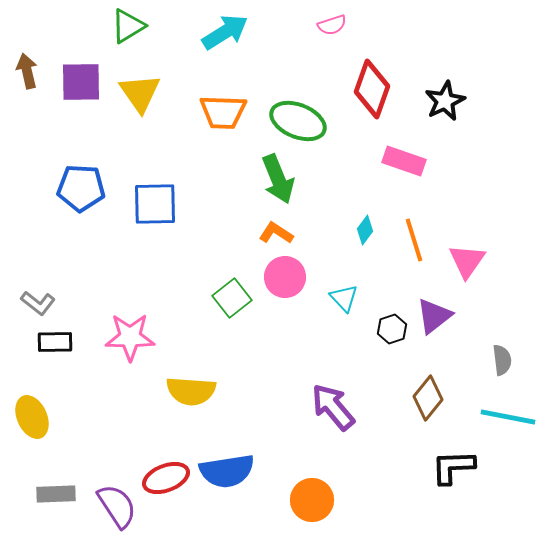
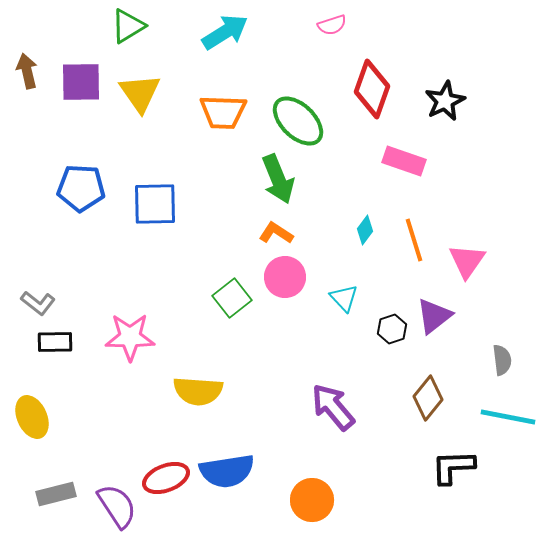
green ellipse: rotated 22 degrees clockwise
yellow semicircle: moved 7 px right
gray rectangle: rotated 12 degrees counterclockwise
